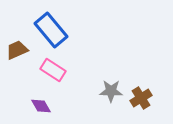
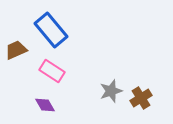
brown trapezoid: moved 1 px left
pink rectangle: moved 1 px left, 1 px down
gray star: rotated 20 degrees counterclockwise
purple diamond: moved 4 px right, 1 px up
